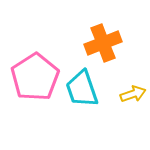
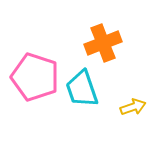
pink pentagon: rotated 21 degrees counterclockwise
yellow arrow: moved 13 px down
